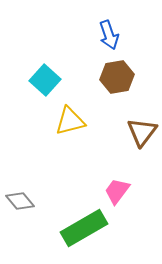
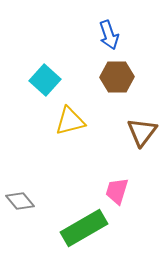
brown hexagon: rotated 8 degrees clockwise
pink trapezoid: rotated 20 degrees counterclockwise
